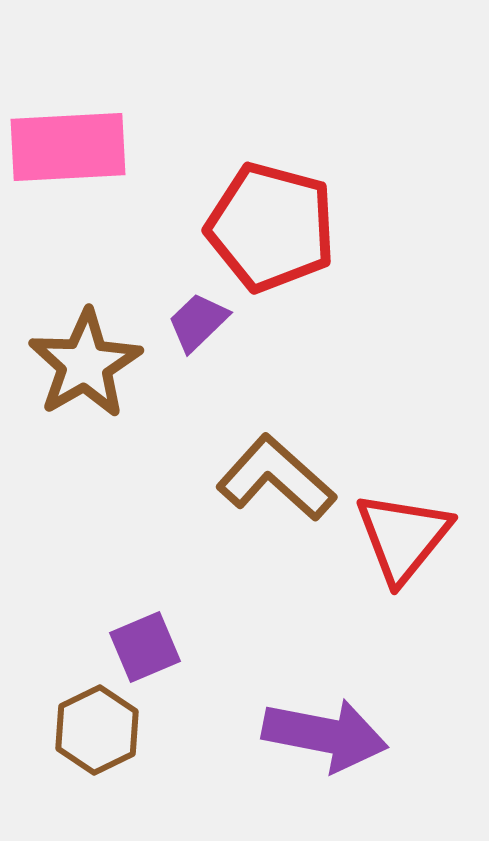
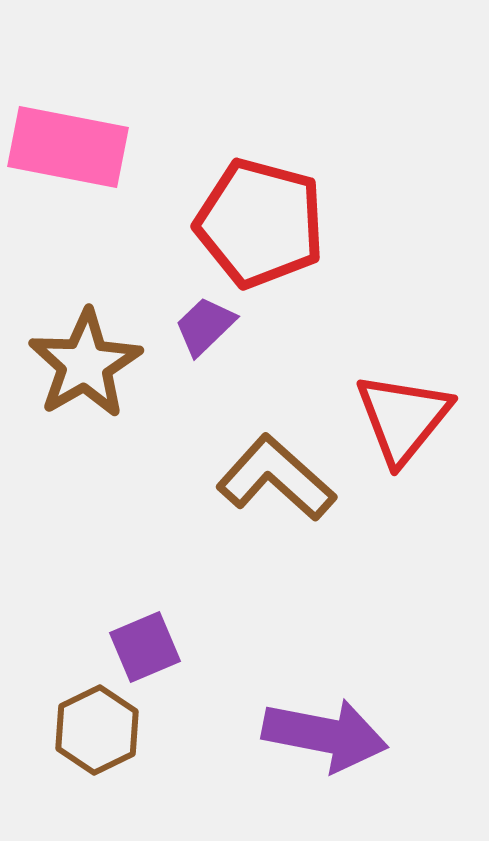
pink rectangle: rotated 14 degrees clockwise
red pentagon: moved 11 px left, 4 px up
purple trapezoid: moved 7 px right, 4 px down
red triangle: moved 119 px up
